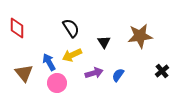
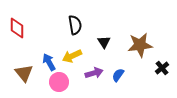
black semicircle: moved 4 px right, 3 px up; rotated 24 degrees clockwise
brown star: moved 9 px down
yellow arrow: moved 1 px down
black cross: moved 3 px up
pink circle: moved 2 px right, 1 px up
